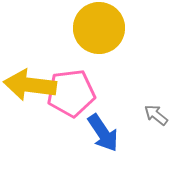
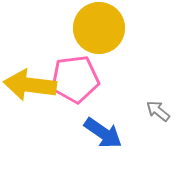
pink pentagon: moved 4 px right, 14 px up
gray arrow: moved 2 px right, 4 px up
blue arrow: rotated 21 degrees counterclockwise
